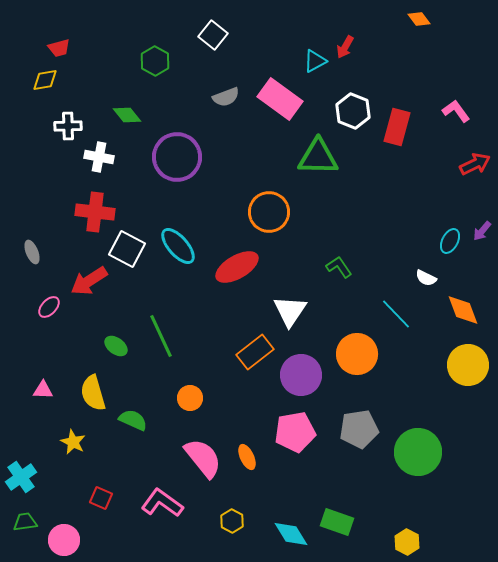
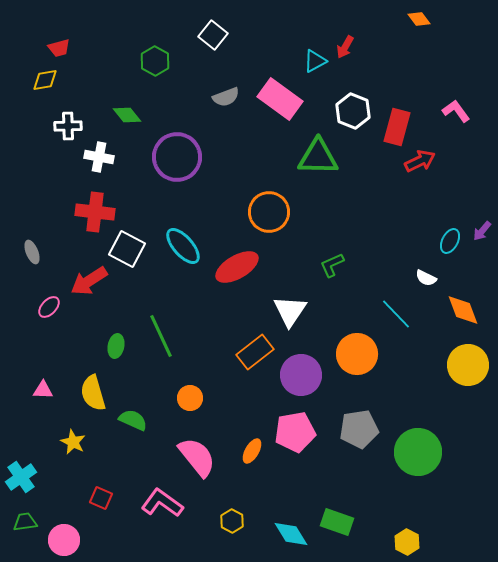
red arrow at (475, 164): moved 55 px left, 3 px up
cyan ellipse at (178, 246): moved 5 px right
green L-shape at (339, 267): moved 7 px left, 2 px up; rotated 80 degrees counterclockwise
green ellipse at (116, 346): rotated 65 degrees clockwise
orange ellipse at (247, 457): moved 5 px right, 6 px up; rotated 55 degrees clockwise
pink semicircle at (203, 458): moved 6 px left, 1 px up
